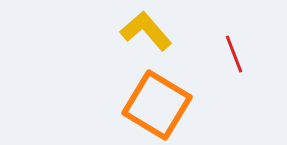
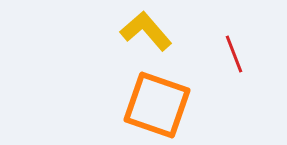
orange square: rotated 12 degrees counterclockwise
